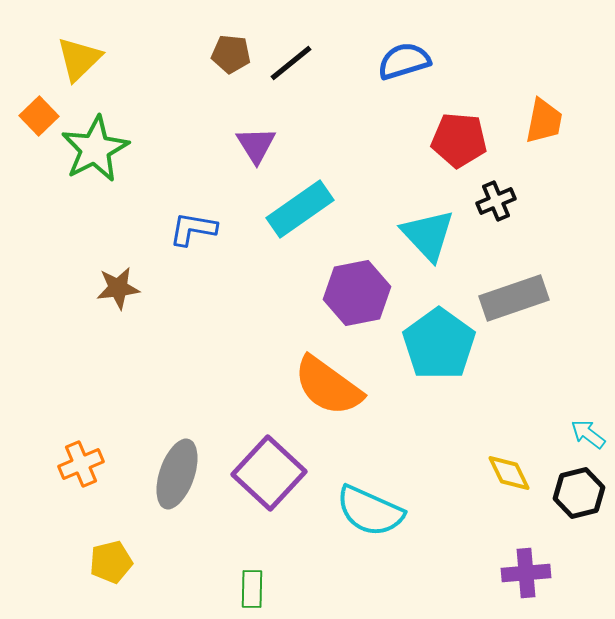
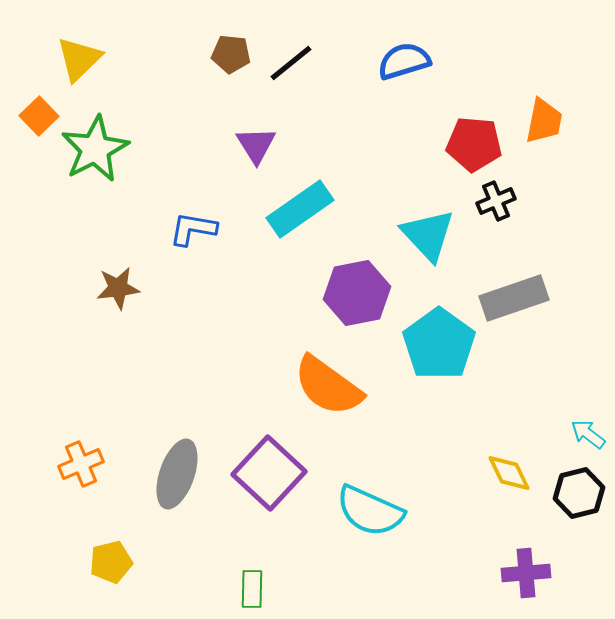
red pentagon: moved 15 px right, 4 px down
